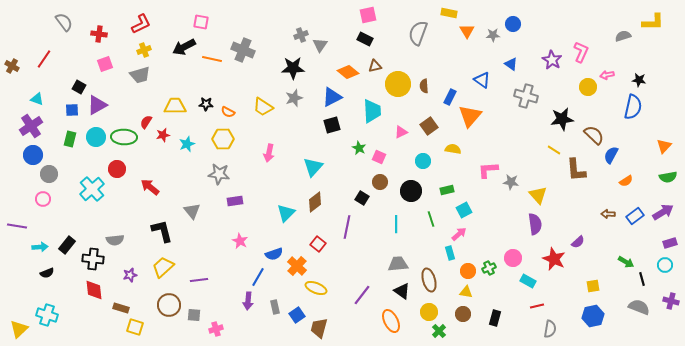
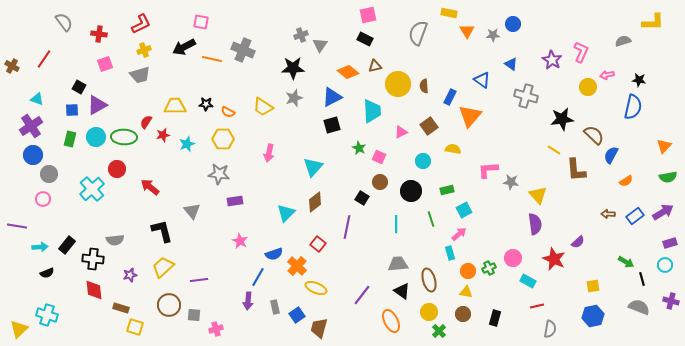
gray semicircle at (623, 36): moved 5 px down
